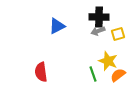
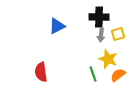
gray arrow: moved 3 px right, 4 px down; rotated 64 degrees counterclockwise
yellow star: moved 2 px up
